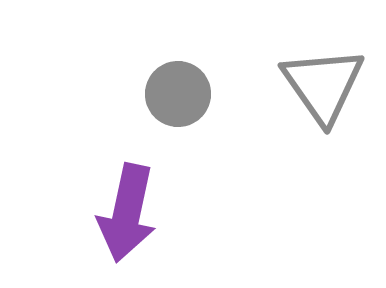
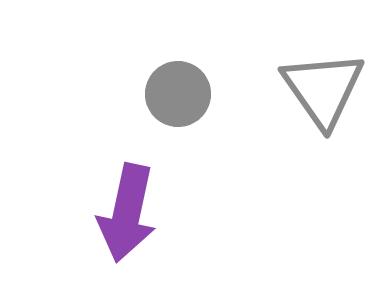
gray triangle: moved 4 px down
